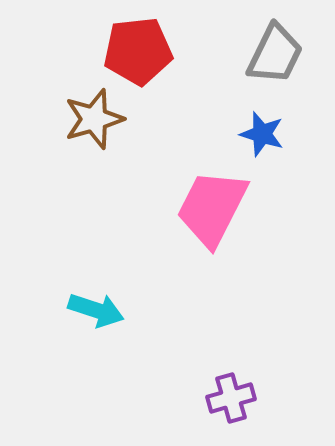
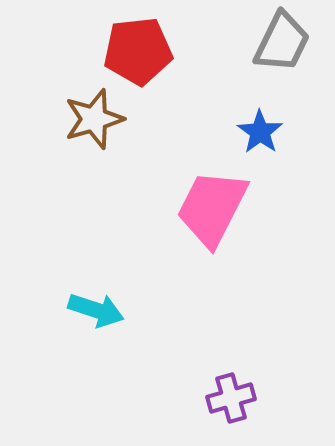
gray trapezoid: moved 7 px right, 12 px up
blue star: moved 2 px left, 2 px up; rotated 18 degrees clockwise
